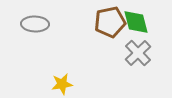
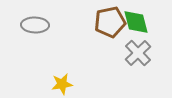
gray ellipse: moved 1 px down
